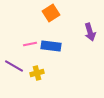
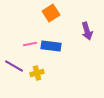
purple arrow: moved 3 px left, 1 px up
